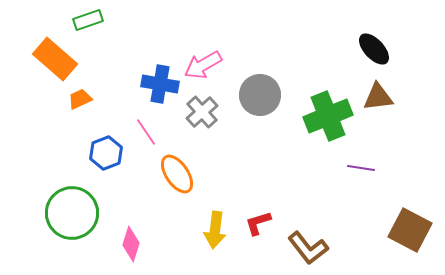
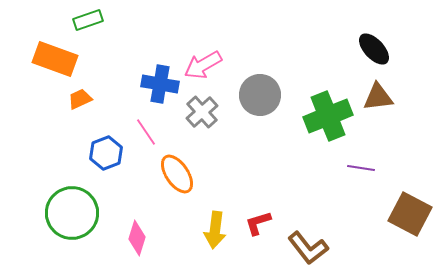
orange rectangle: rotated 21 degrees counterclockwise
brown square: moved 16 px up
pink diamond: moved 6 px right, 6 px up
